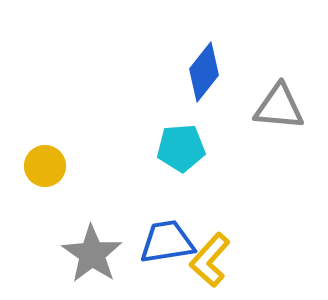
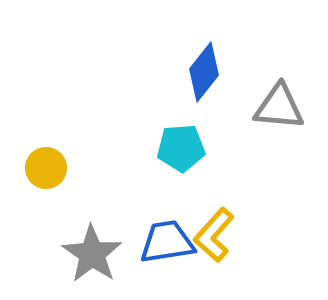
yellow circle: moved 1 px right, 2 px down
yellow L-shape: moved 4 px right, 25 px up
